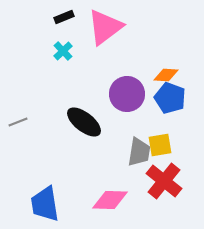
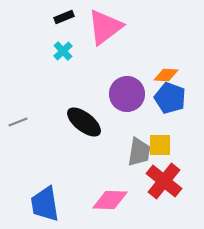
yellow square: rotated 10 degrees clockwise
